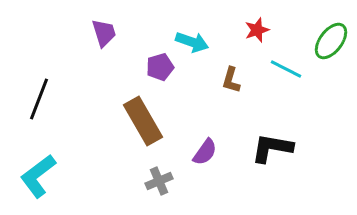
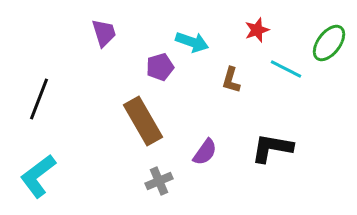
green ellipse: moved 2 px left, 2 px down
